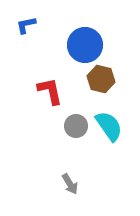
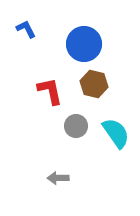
blue L-shape: moved 4 px down; rotated 75 degrees clockwise
blue circle: moved 1 px left, 1 px up
brown hexagon: moved 7 px left, 5 px down
cyan semicircle: moved 7 px right, 7 px down
gray arrow: moved 12 px left, 6 px up; rotated 120 degrees clockwise
